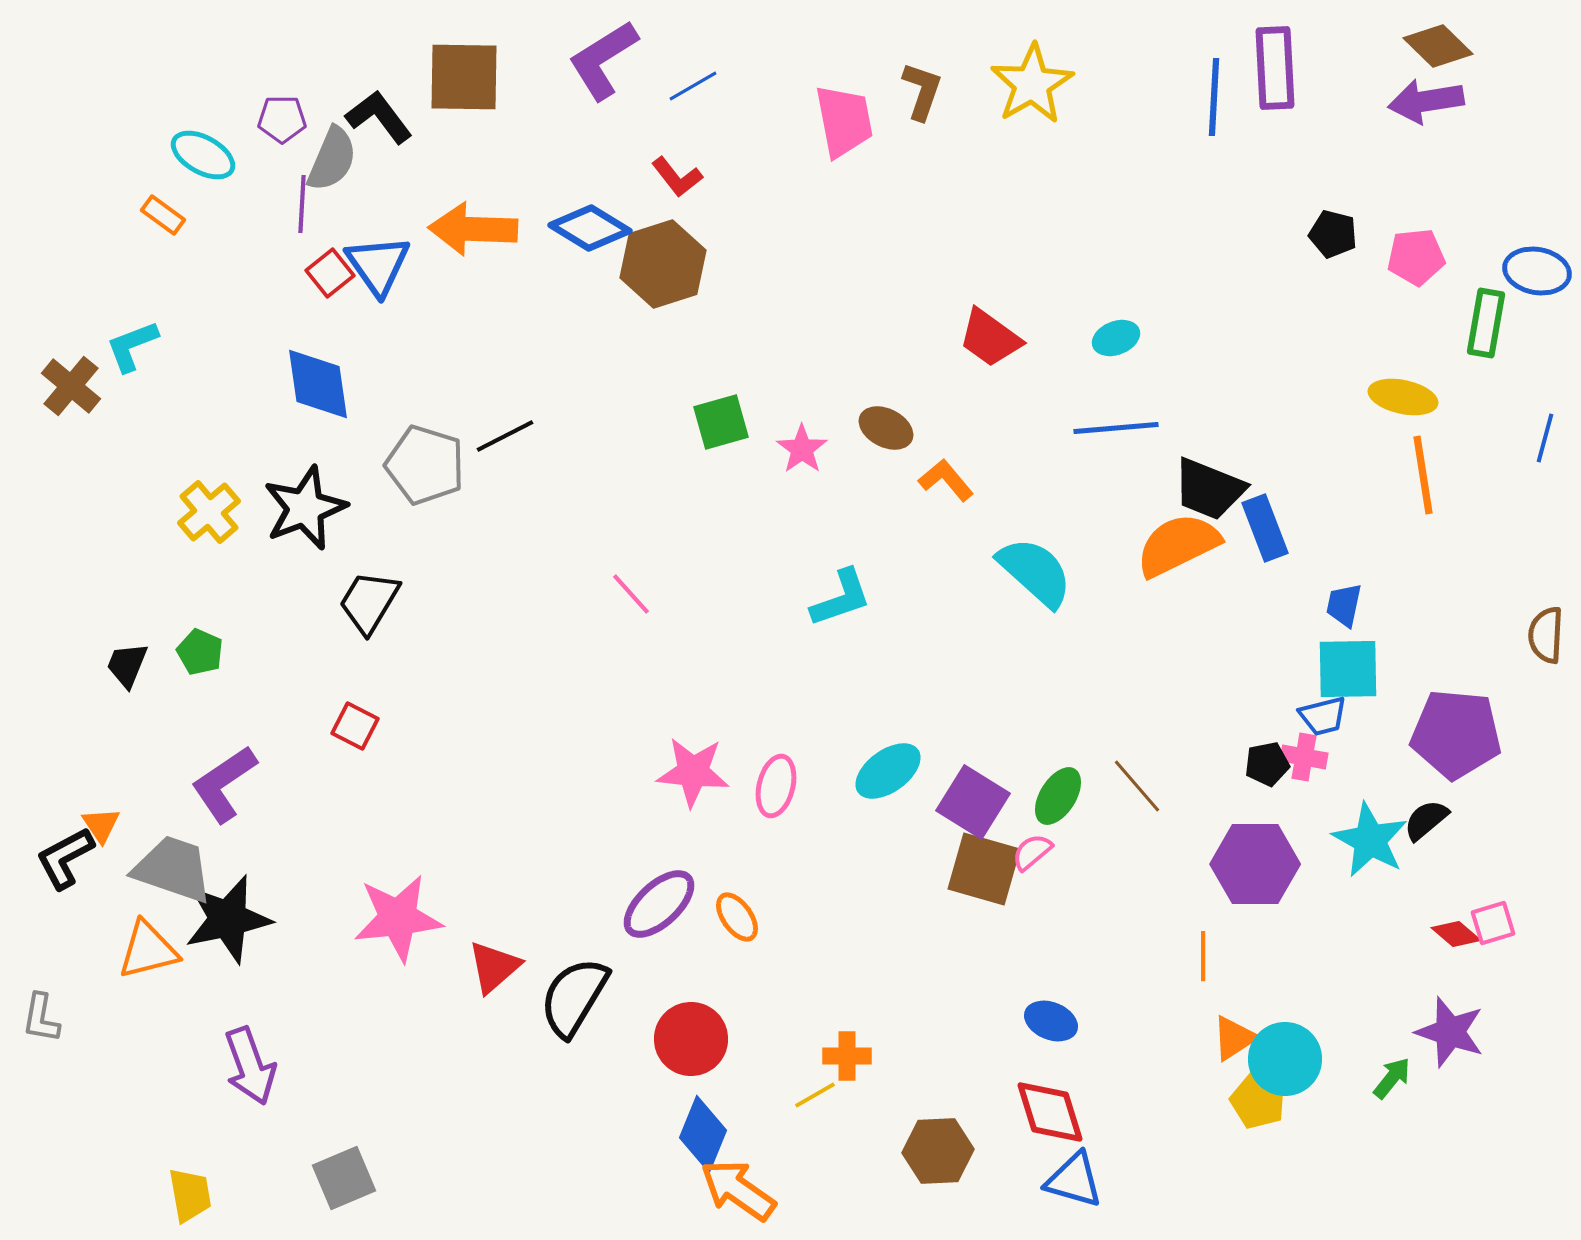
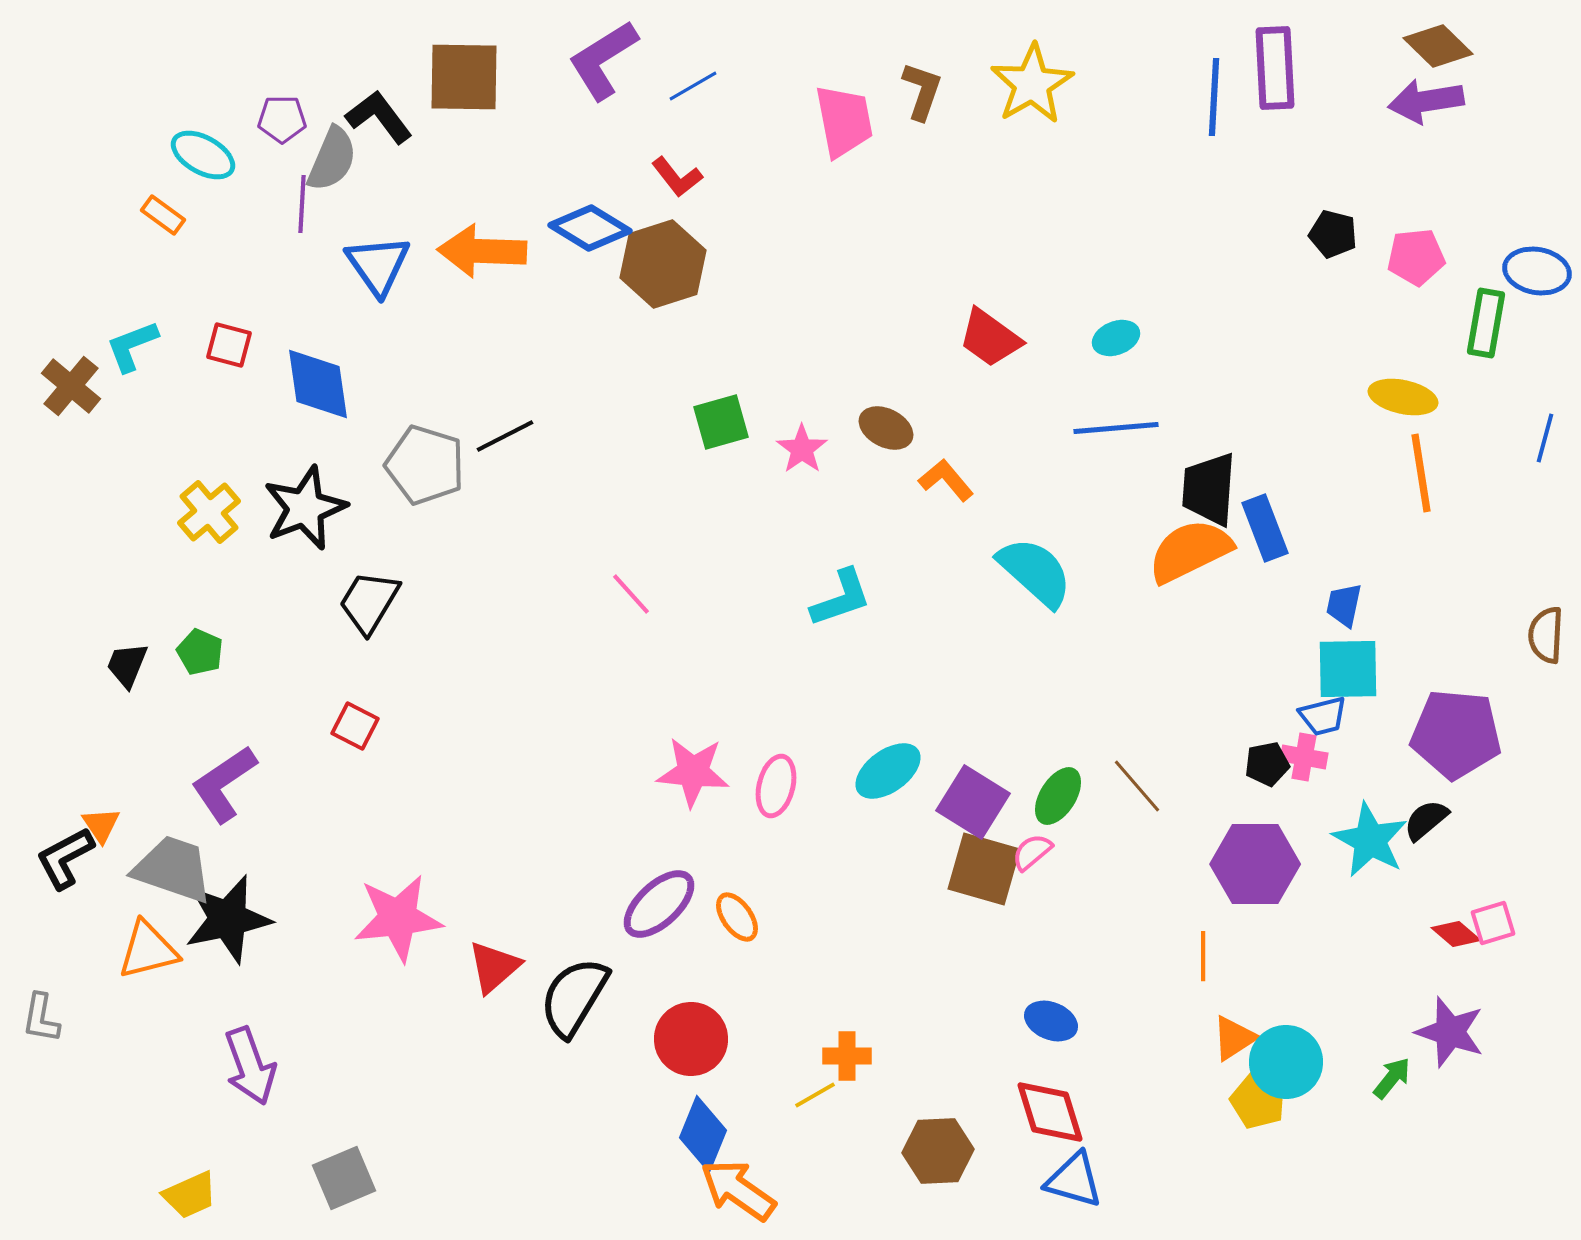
orange arrow at (473, 229): moved 9 px right, 22 px down
red square at (330, 273): moved 101 px left, 72 px down; rotated 36 degrees counterclockwise
orange line at (1423, 475): moved 2 px left, 2 px up
black trapezoid at (1209, 489): rotated 72 degrees clockwise
orange semicircle at (1178, 545): moved 12 px right, 6 px down
cyan circle at (1285, 1059): moved 1 px right, 3 px down
yellow trapezoid at (190, 1195): rotated 76 degrees clockwise
